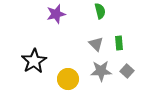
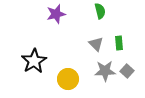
gray star: moved 4 px right
